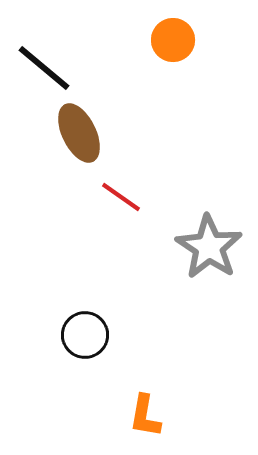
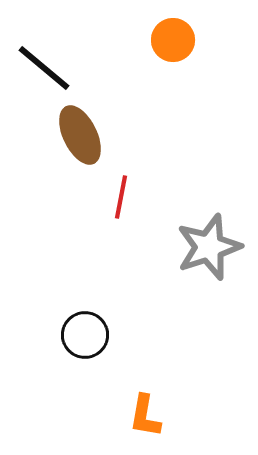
brown ellipse: moved 1 px right, 2 px down
red line: rotated 66 degrees clockwise
gray star: rotated 20 degrees clockwise
